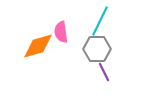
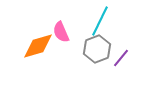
pink semicircle: rotated 15 degrees counterclockwise
gray hexagon: rotated 20 degrees counterclockwise
purple line: moved 17 px right, 14 px up; rotated 66 degrees clockwise
